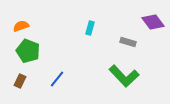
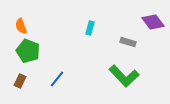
orange semicircle: rotated 91 degrees counterclockwise
